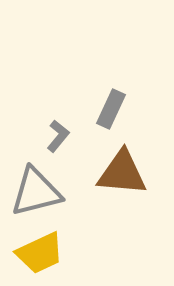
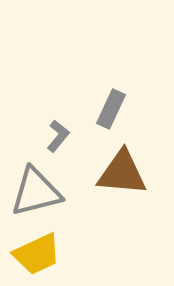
yellow trapezoid: moved 3 px left, 1 px down
